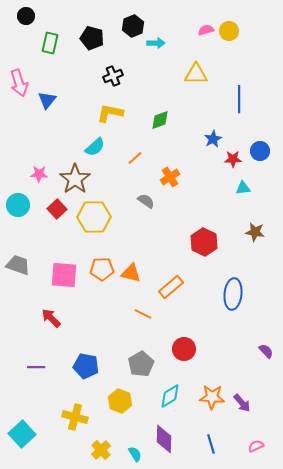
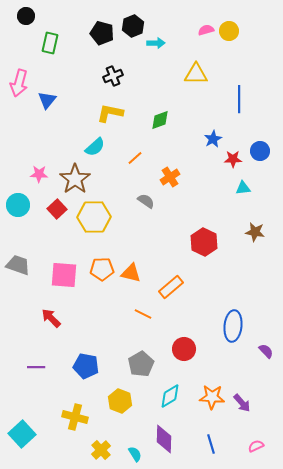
black pentagon at (92, 38): moved 10 px right, 5 px up
pink arrow at (19, 83): rotated 32 degrees clockwise
blue ellipse at (233, 294): moved 32 px down
